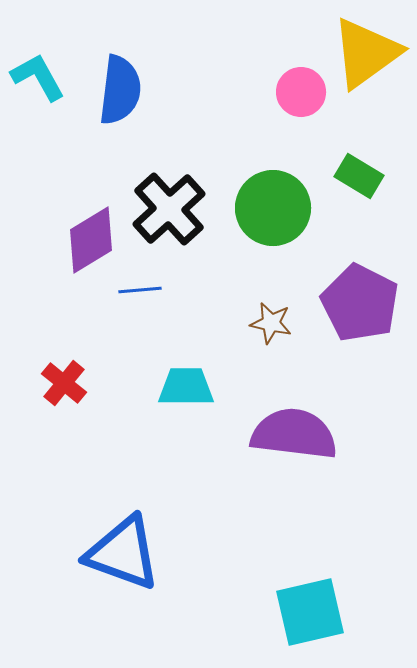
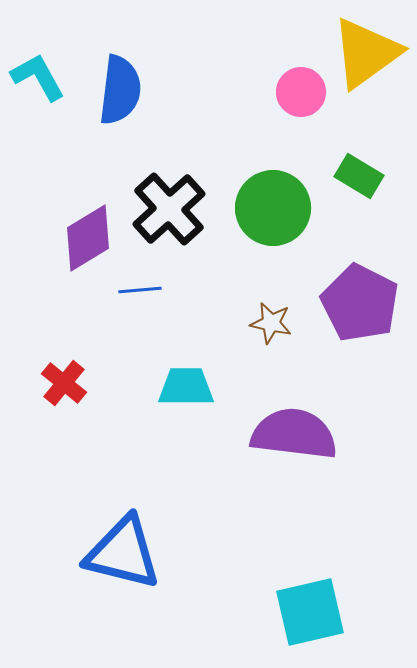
purple diamond: moved 3 px left, 2 px up
blue triangle: rotated 6 degrees counterclockwise
